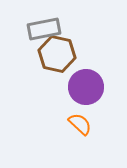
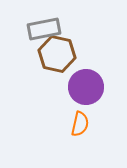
orange semicircle: rotated 60 degrees clockwise
